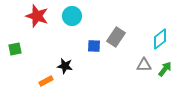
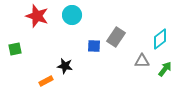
cyan circle: moved 1 px up
gray triangle: moved 2 px left, 4 px up
